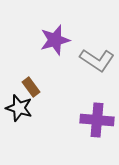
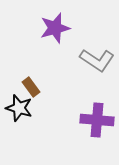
purple star: moved 12 px up
